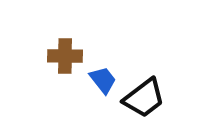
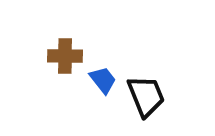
black trapezoid: moved 2 px right, 2 px up; rotated 75 degrees counterclockwise
